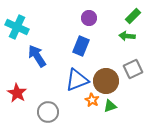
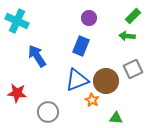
cyan cross: moved 6 px up
red star: rotated 24 degrees counterclockwise
green triangle: moved 6 px right, 12 px down; rotated 24 degrees clockwise
